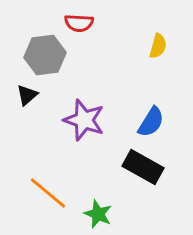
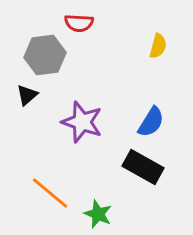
purple star: moved 2 px left, 2 px down
orange line: moved 2 px right
